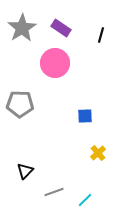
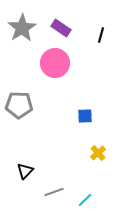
gray pentagon: moved 1 px left, 1 px down
